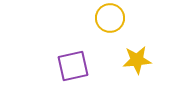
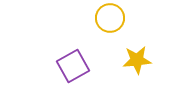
purple square: rotated 16 degrees counterclockwise
